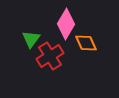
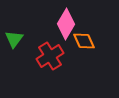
green triangle: moved 17 px left
orange diamond: moved 2 px left, 2 px up
